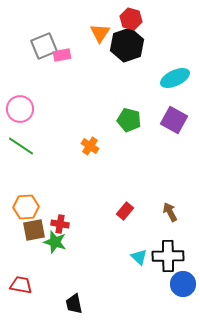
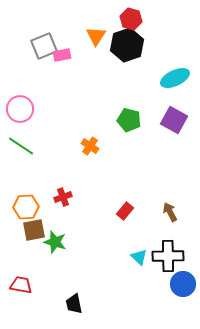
orange triangle: moved 4 px left, 3 px down
red cross: moved 3 px right, 27 px up; rotated 30 degrees counterclockwise
